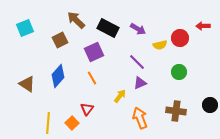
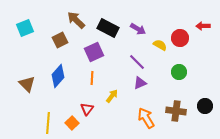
yellow semicircle: rotated 136 degrees counterclockwise
orange line: rotated 32 degrees clockwise
brown triangle: rotated 12 degrees clockwise
yellow arrow: moved 8 px left
black circle: moved 5 px left, 1 px down
orange arrow: moved 6 px right; rotated 10 degrees counterclockwise
